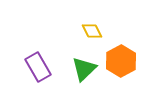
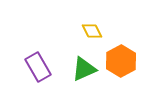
green triangle: rotated 20 degrees clockwise
